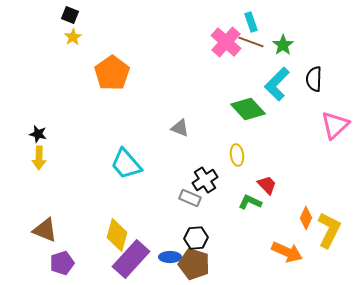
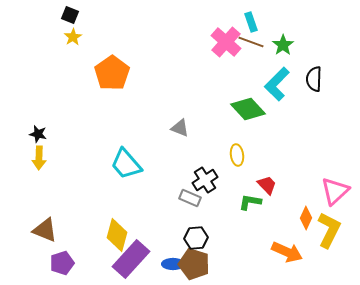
pink triangle: moved 66 px down
green L-shape: rotated 15 degrees counterclockwise
blue ellipse: moved 3 px right, 7 px down
